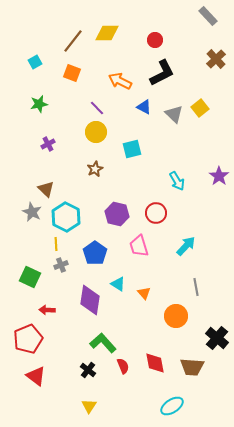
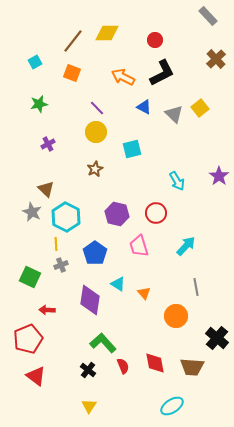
orange arrow at (120, 81): moved 3 px right, 4 px up
